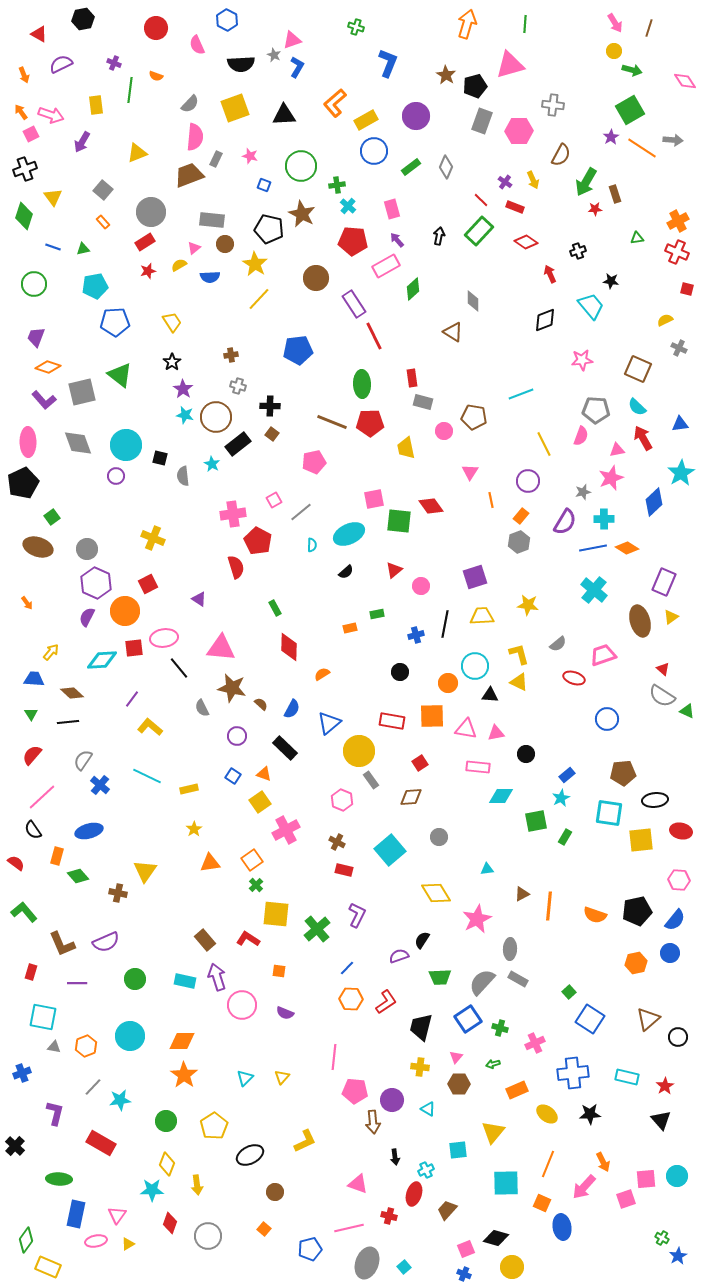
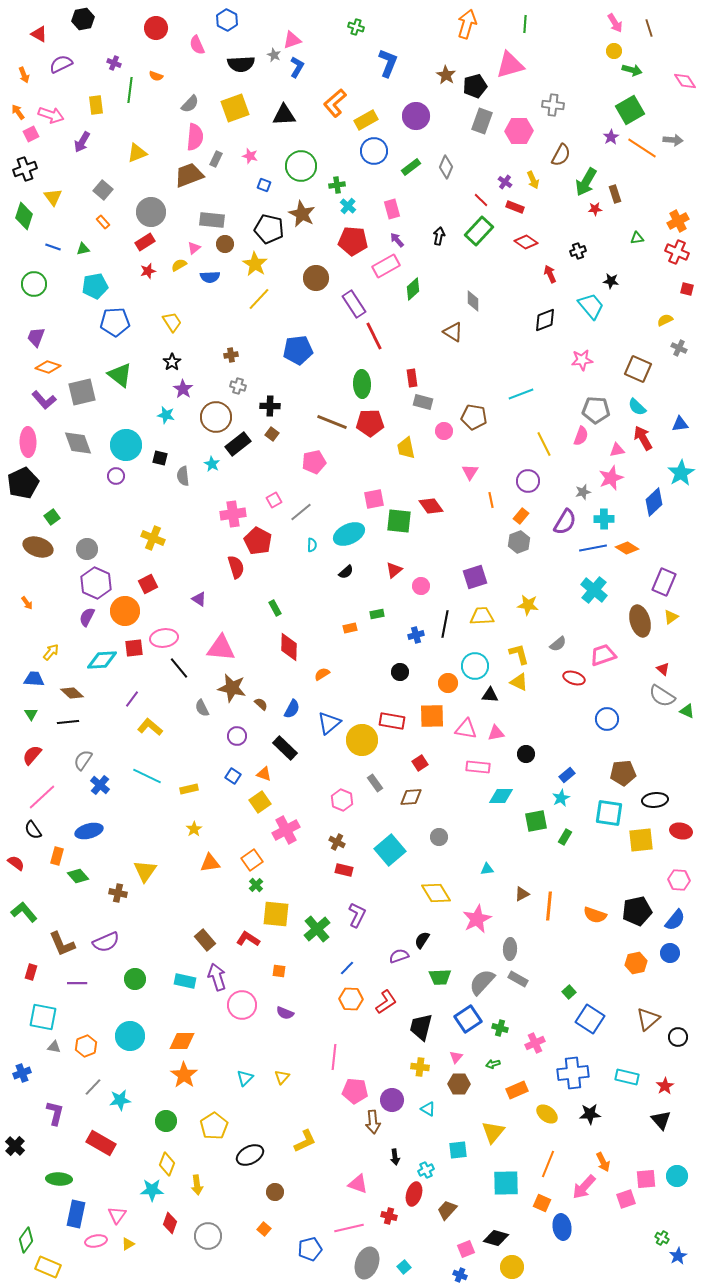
brown line at (649, 28): rotated 36 degrees counterclockwise
orange arrow at (21, 112): moved 3 px left
cyan star at (185, 415): moved 19 px left
yellow circle at (359, 751): moved 3 px right, 11 px up
gray rectangle at (371, 780): moved 4 px right, 3 px down
blue cross at (464, 1274): moved 4 px left, 1 px down
